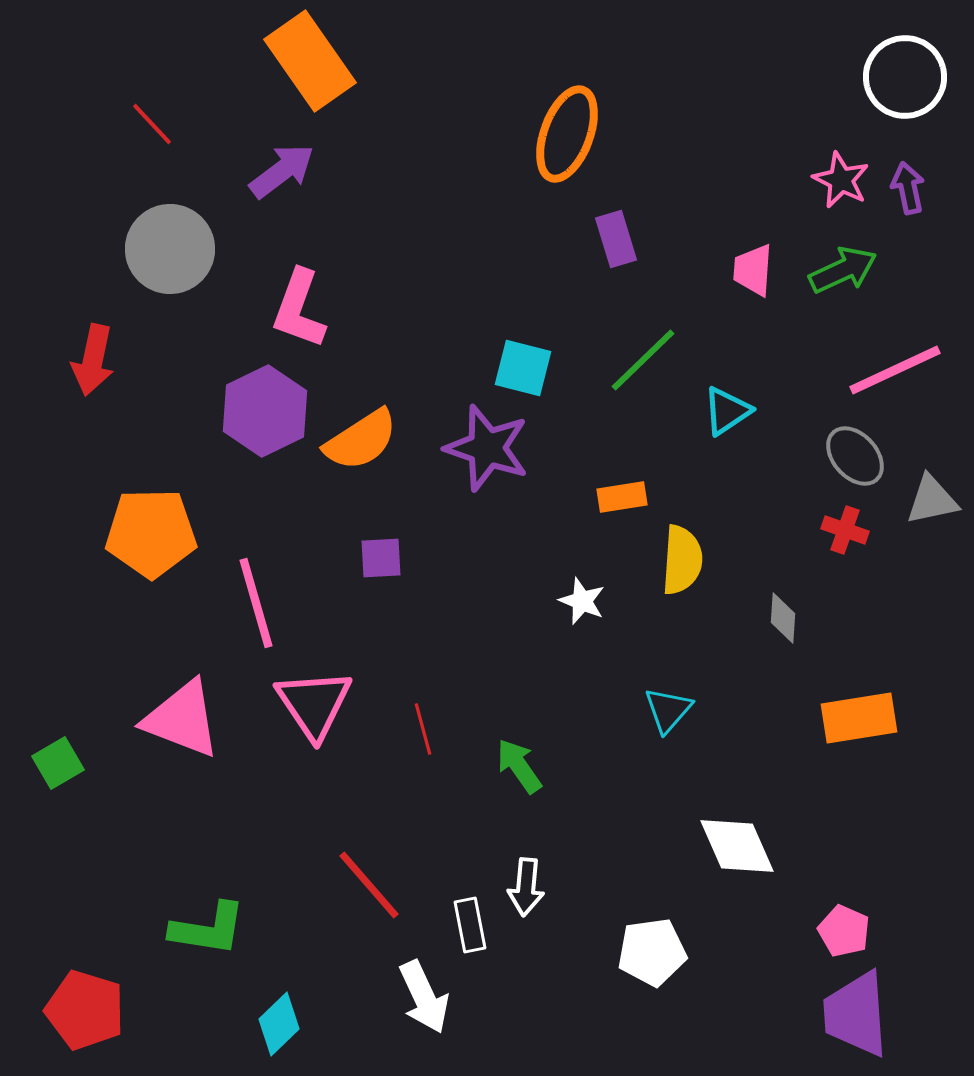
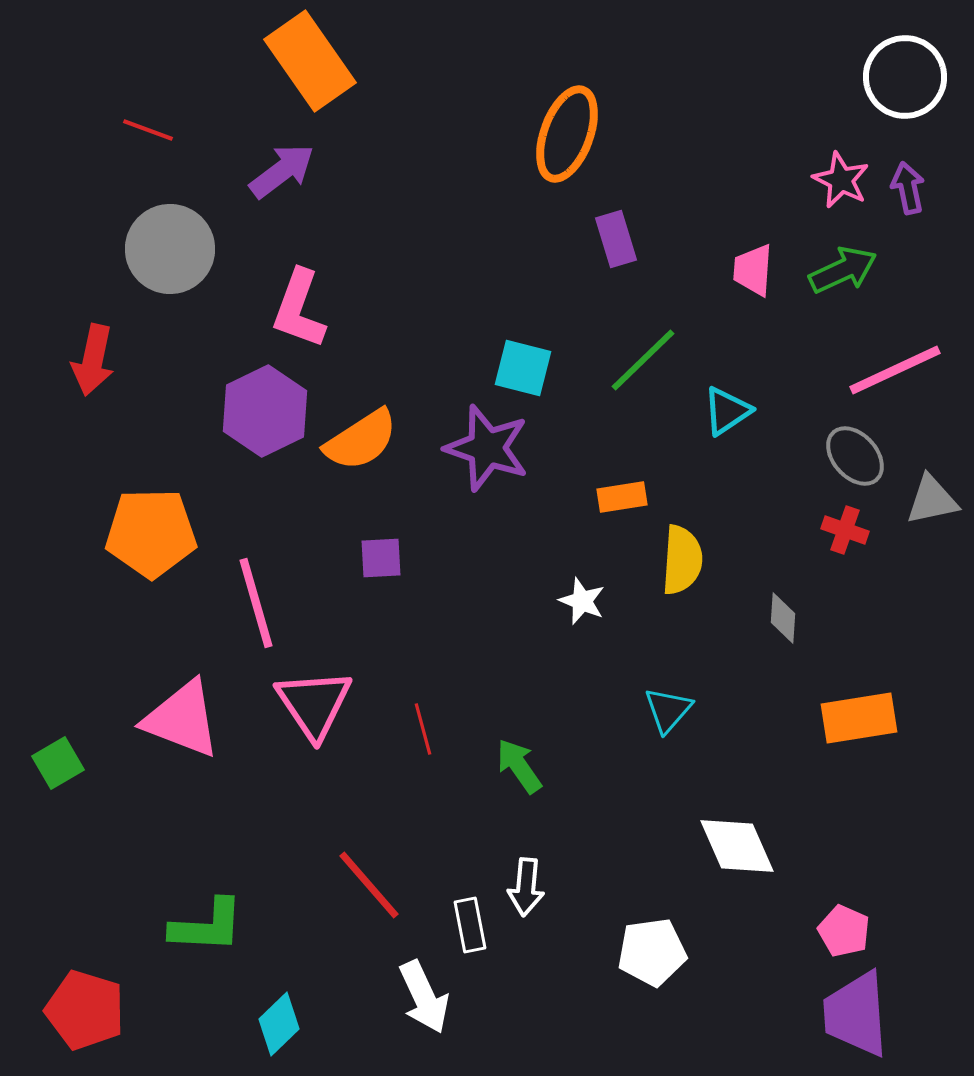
red line at (152, 124): moved 4 px left, 6 px down; rotated 27 degrees counterclockwise
green L-shape at (208, 929): moved 1 px left, 3 px up; rotated 6 degrees counterclockwise
